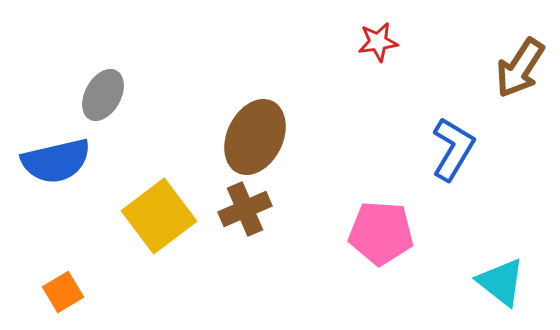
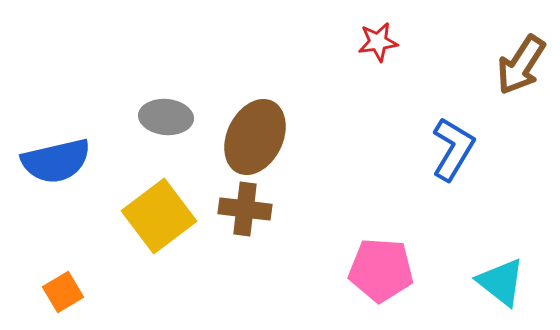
brown arrow: moved 1 px right, 3 px up
gray ellipse: moved 63 px right, 22 px down; rotated 66 degrees clockwise
brown cross: rotated 30 degrees clockwise
pink pentagon: moved 37 px down
